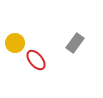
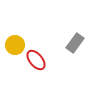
yellow circle: moved 2 px down
